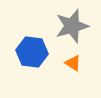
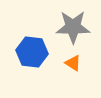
gray star: moved 1 px right, 1 px down; rotated 16 degrees clockwise
